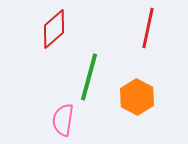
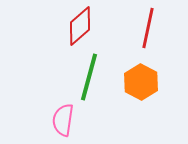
red diamond: moved 26 px right, 3 px up
orange hexagon: moved 4 px right, 15 px up
